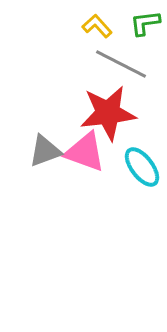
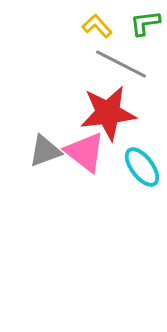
pink triangle: rotated 18 degrees clockwise
